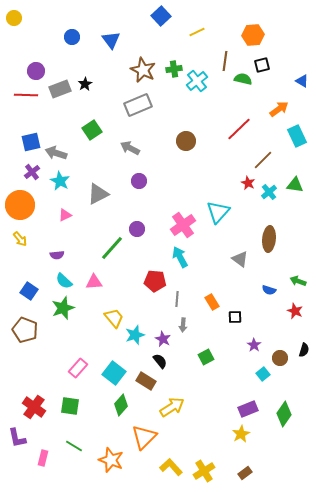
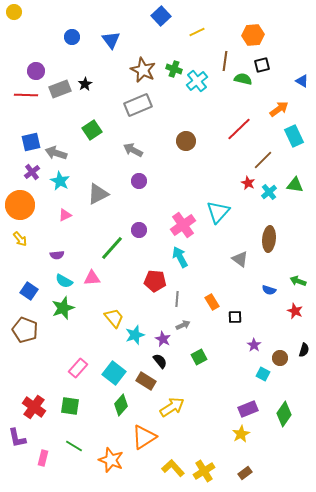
yellow circle at (14, 18): moved 6 px up
green cross at (174, 69): rotated 28 degrees clockwise
cyan rectangle at (297, 136): moved 3 px left
gray arrow at (130, 148): moved 3 px right, 2 px down
purple circle at (137, 229): moved 2 px right, 1 px down
cyan semicircle at (64, 281): rotated 12 degrees counterclockwise
pink triangle at (94, 282): moved 2 px left, 4 px up
gray arrow at (183, 325): rotated 120 degrees counterclockwise
green square at (206, 357): moved 7 px left
cyan square at (263, 374): rotated 24 degrees counterclockwise
orange triangle at (144, 437): rotated 12 degrees clockwise
yellow L-shape at (171, 467): moved 2 px right, 1 px down
